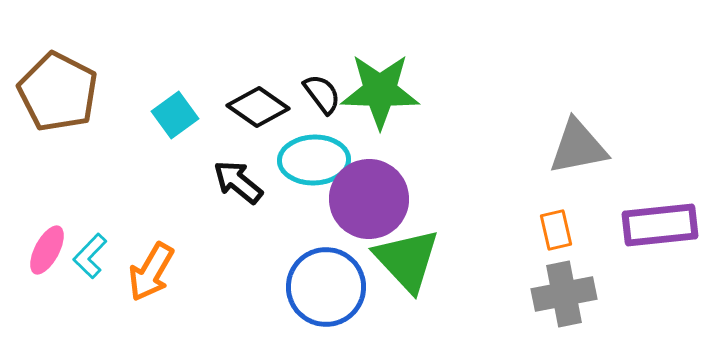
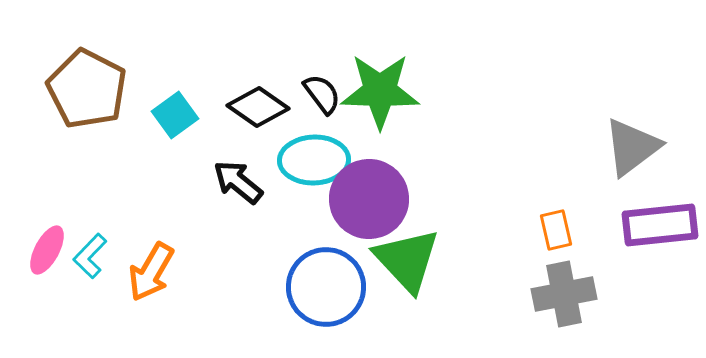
brown pentagon: moved 29 px right, 3 px up
gray triangle: moved 54 px right; rotated 26 degrees counterclockwise
